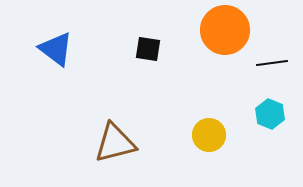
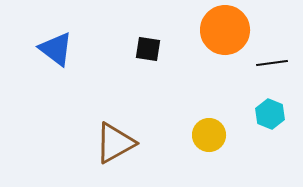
brown triangle: rotated 15 degrees counterclockwise
